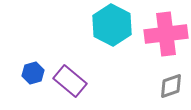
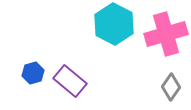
cyan hexagon: moved 2 px right, 1 px up
pink cross: rotated 9 degrees counterclockwise
gray diamond: moved 1 px down; rotated 36 degrees counterclockwise
